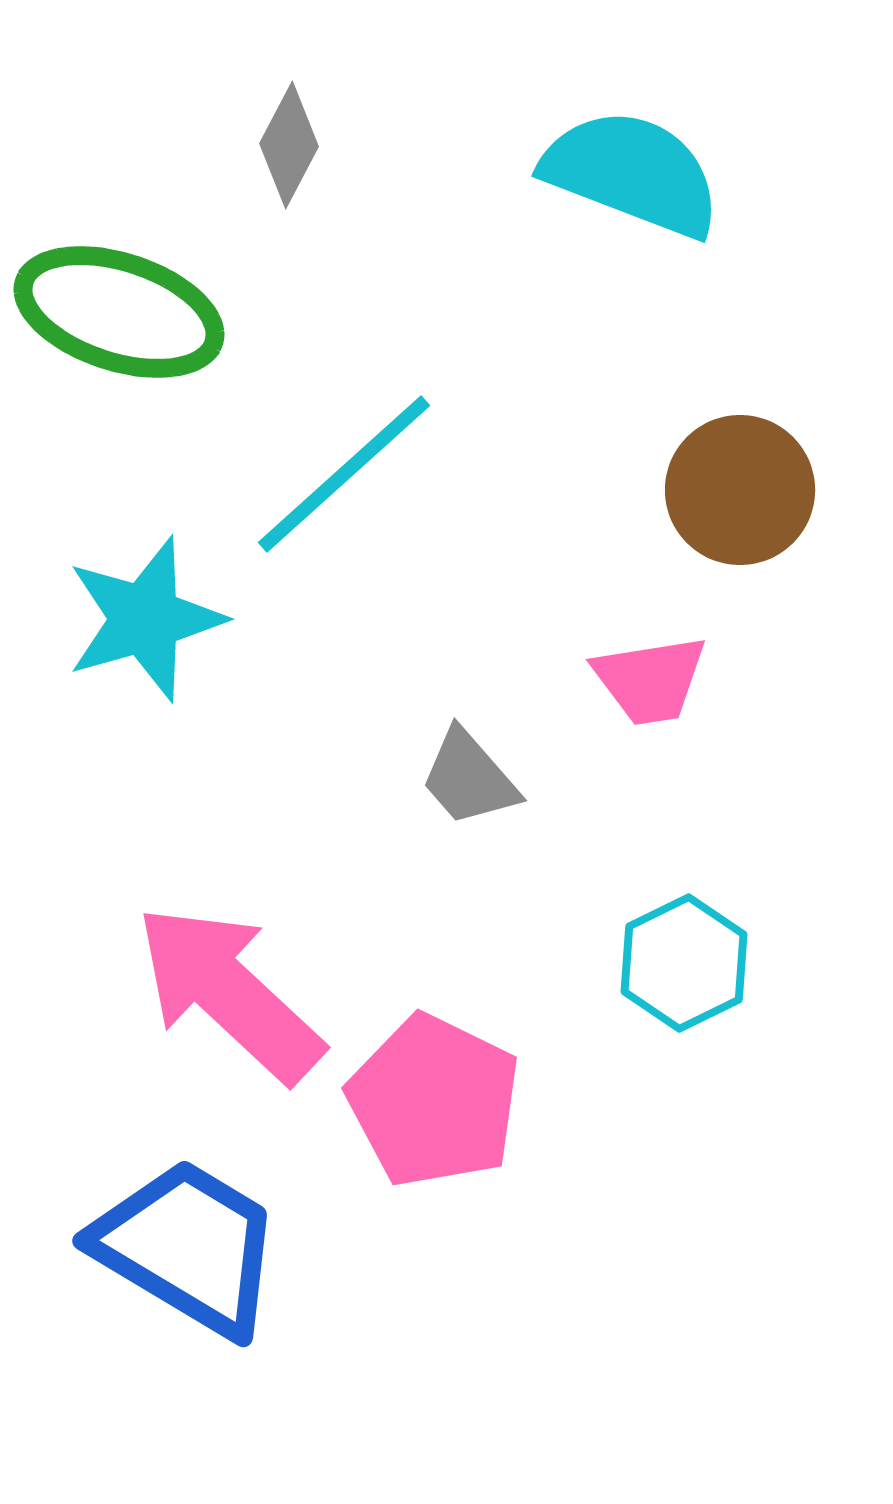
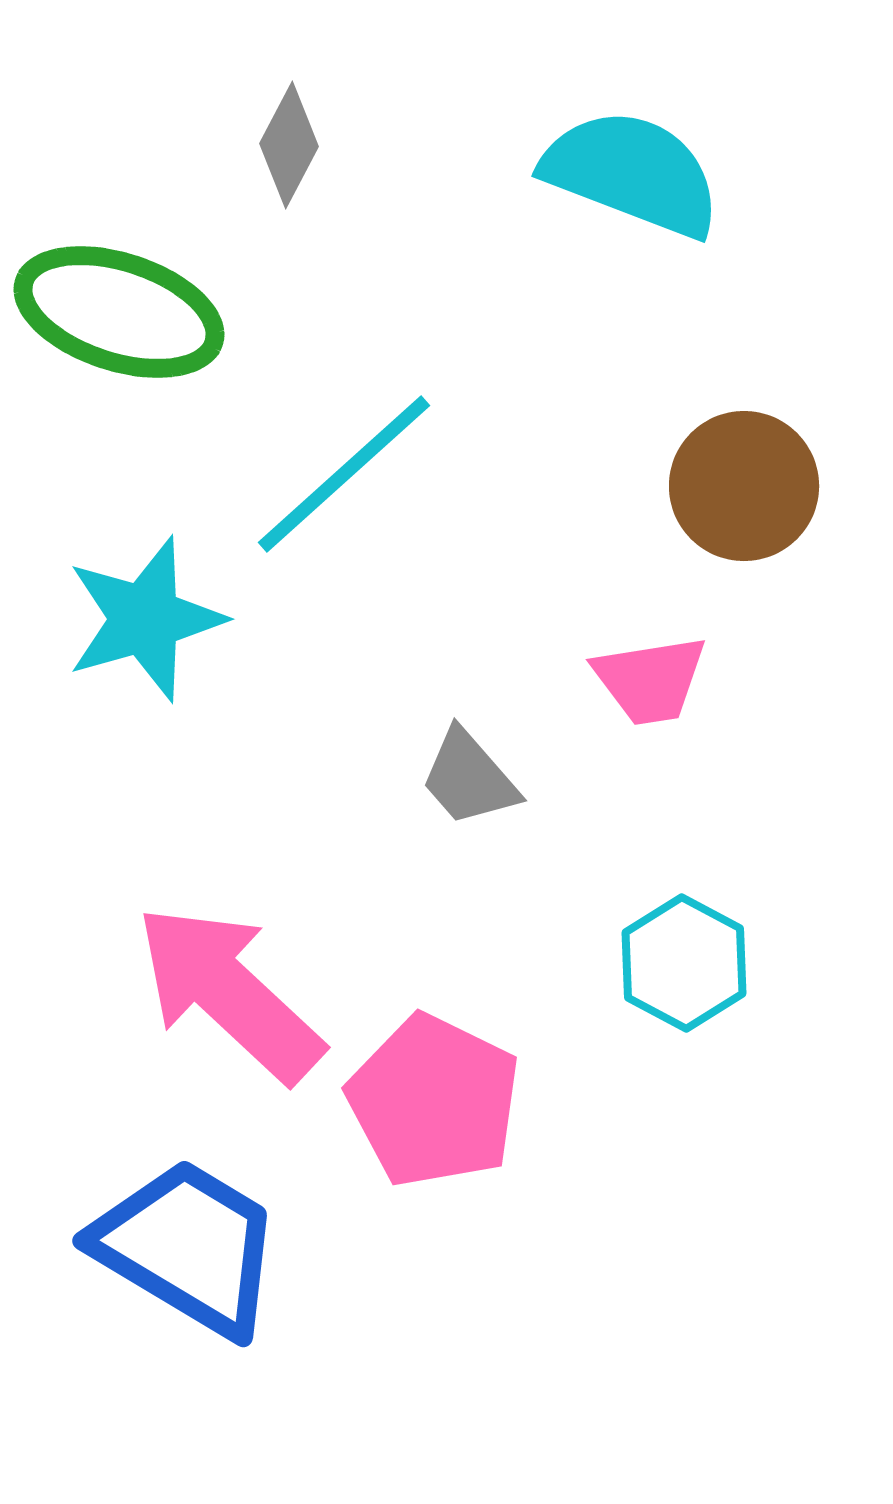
brown circle: moved 4 px right, 4 px up
cyan hexagon: rotated 6 degrees counterclockwise
